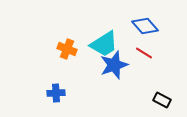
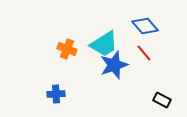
red line: rotated 18 degrees clockwise
blue cross: moved 1 px down
